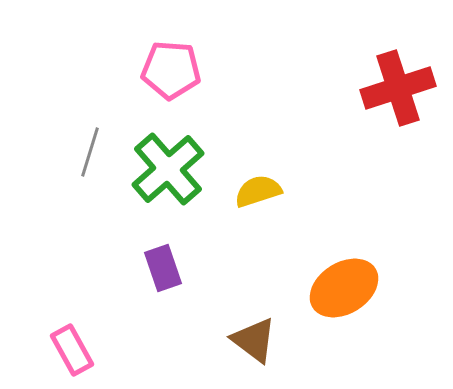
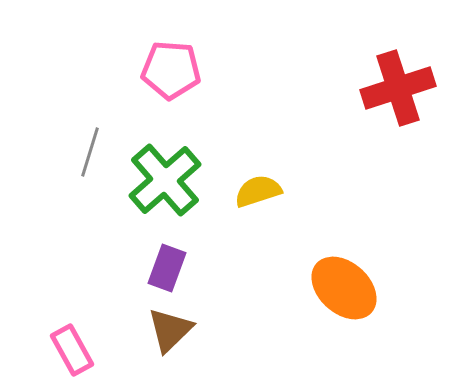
green cross: moved 3 px left, 11 px down
purple rectangle: moved 4 px right; rotated 39 degrees clockwise
orange ellipse: rotated 74 degrees clockwise
brown triangle: moved 84 px left, 10 px up; rotated 39 degrees clockwise
